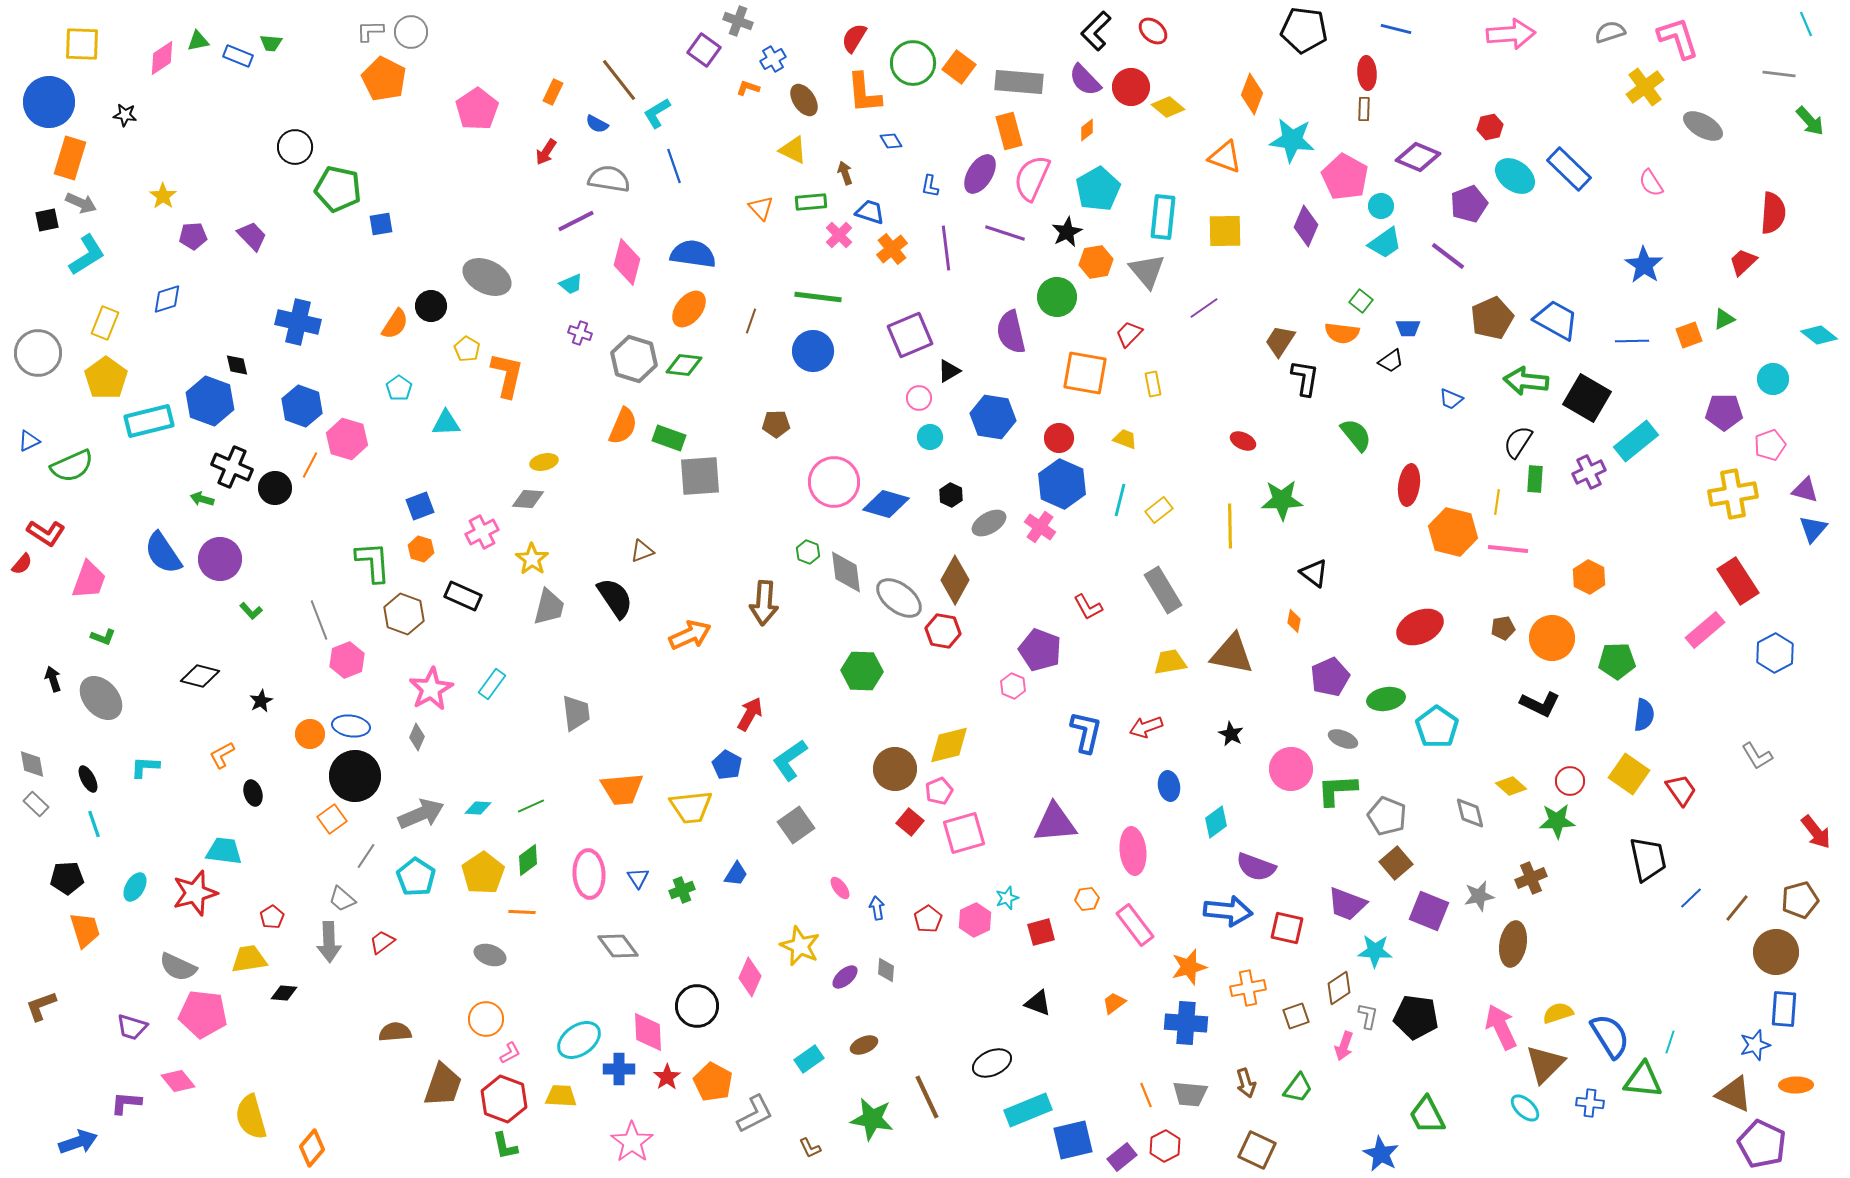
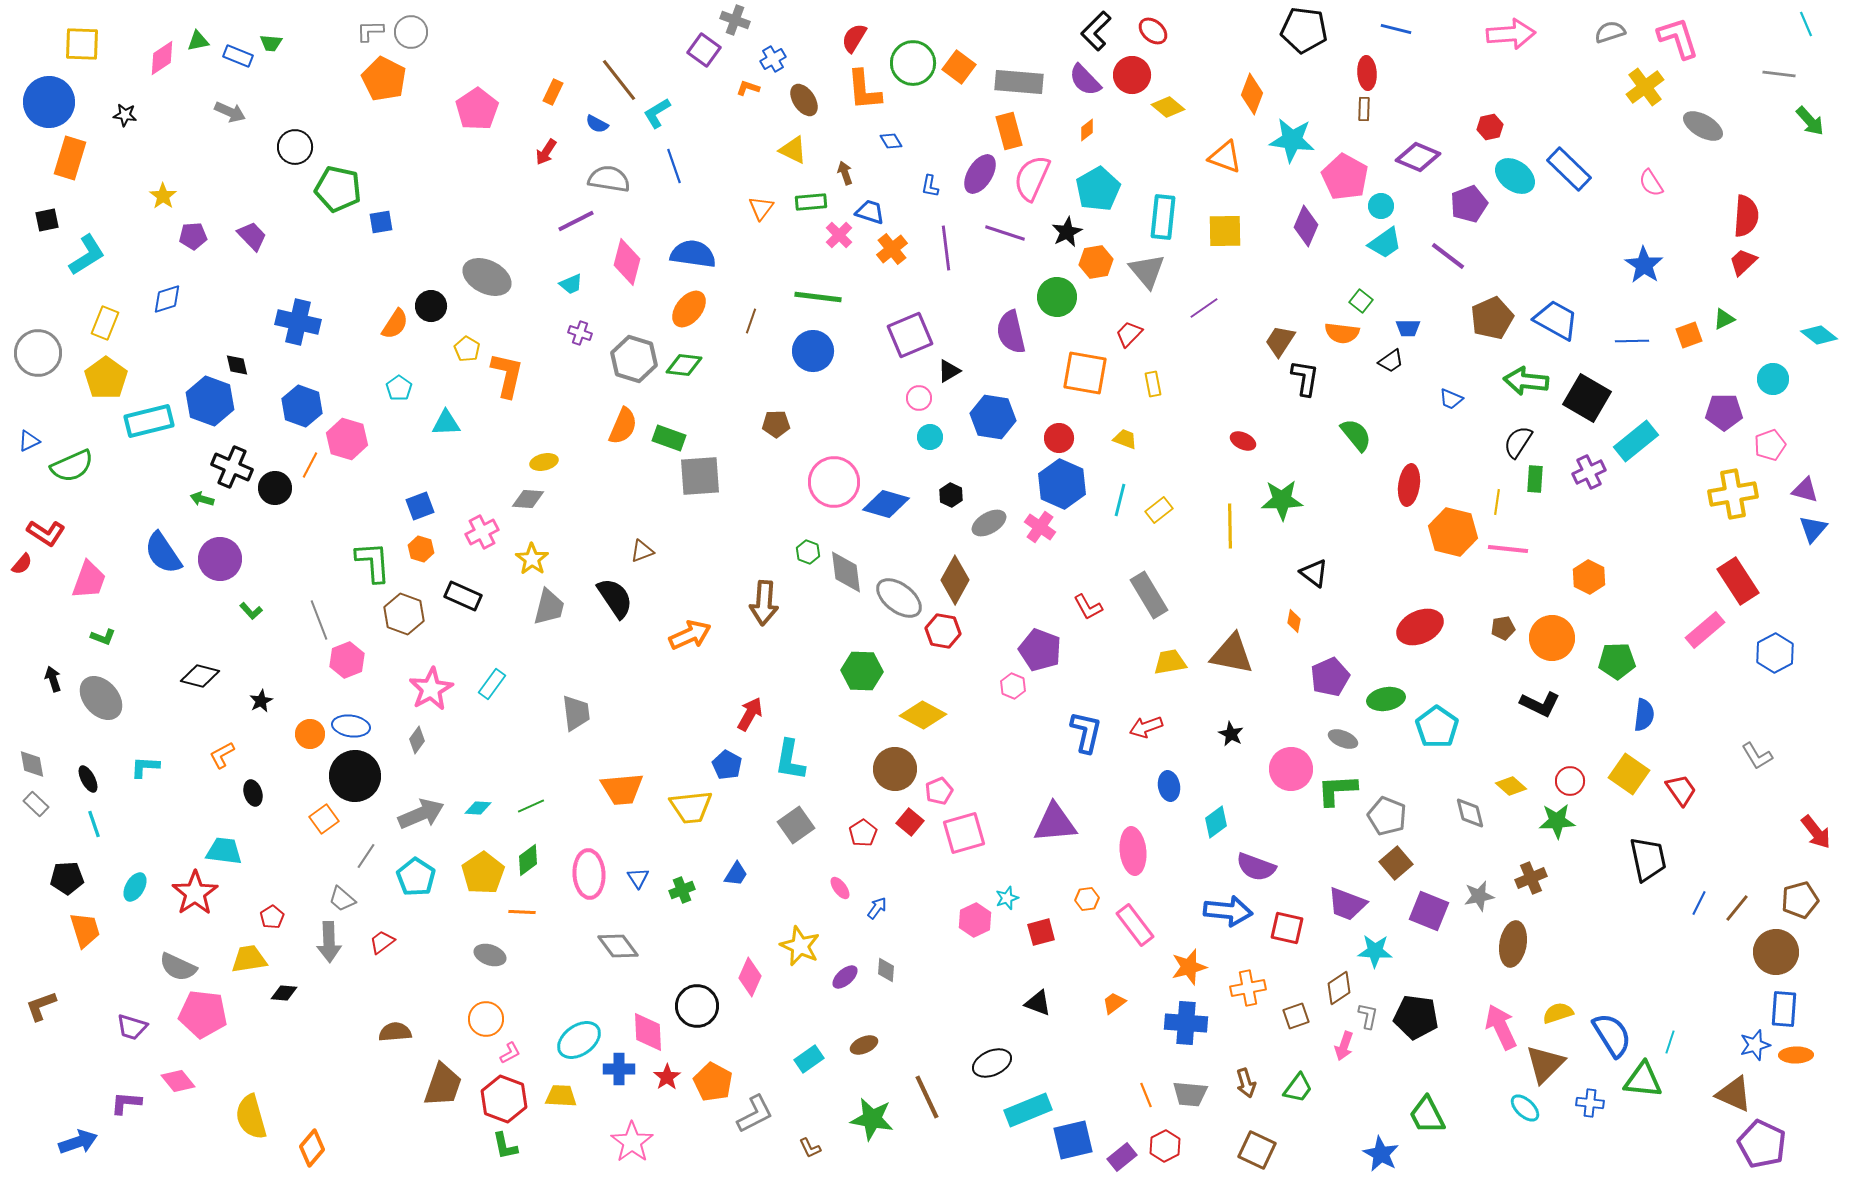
gray cross at (738, 21): moved 3 px left, 1 px up
red circle at (1131, 87): moved 1 px right, 12 px up
orange L-shape at (864, 93): moved 3 px up
gray arrow at (81, 203): moved 149 px right, 91 px up
orange triangle at (761, 208): rotated 20 degrees clockwise
red semicircle at (1773, 213): moved 27 px left, 3 px down
blue square at (381, 224): moved 2 px up
gray rectangle at (1163, 590): moved 14 px left, 5 px down
gray diamond at (417, 737): moved 3 px down; rotated 12 degrees clockwise
yellow diamond at (949, 745): moved 26 px left, 30 px up; rotated 42 degrees clockwise
cyan L-shape at (790, 760): rotated 45 degrees counterclockwise
orange square at (332, 819): moved 8 px left
red star at (195, 893): rotated 18 degrees counterclockwise
blue line at (1691, 898): moved 8 px right, 5 px down; rotated 20 degrees counterclockwise
blue arrow at (877, 908): rotated 45 degrees clockwise
red pentagon at (928, 919): moved 65 px left, 86 px up
blue semicircle at (1610, 1036): moved 2 px right, 1 px up
orange ellipse at (1796, 1085): moved 30 px up
